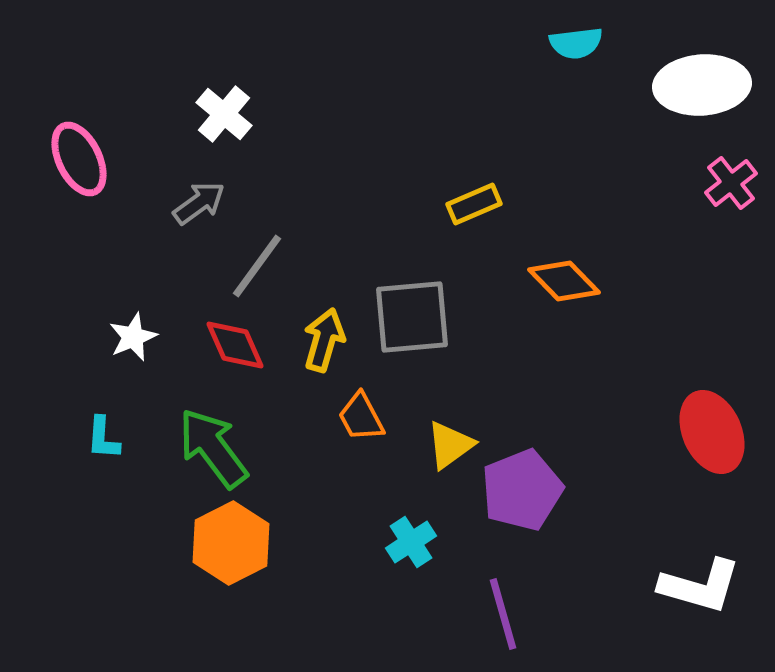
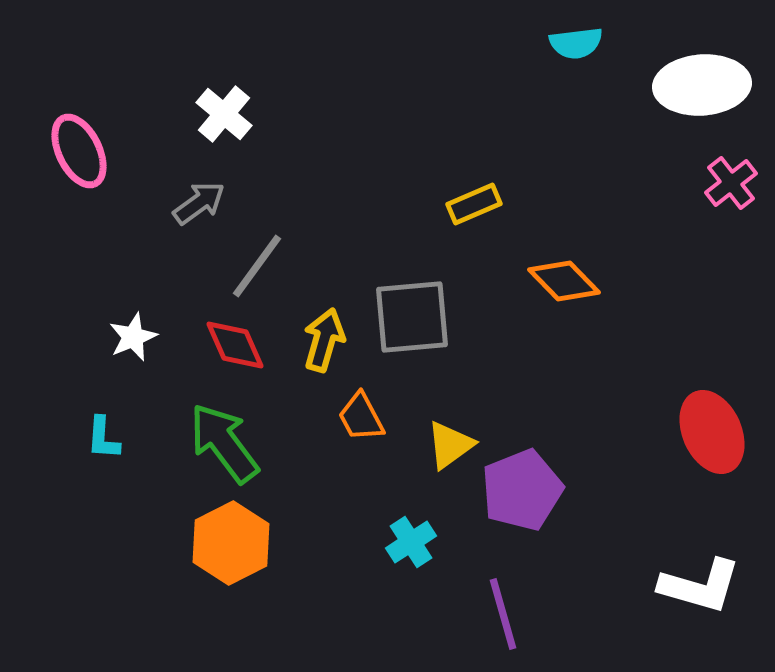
pink ellipse: moved 8 px up
green arrow: moved 11 px right, 5 px up
